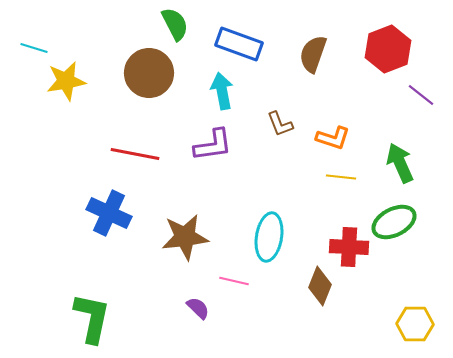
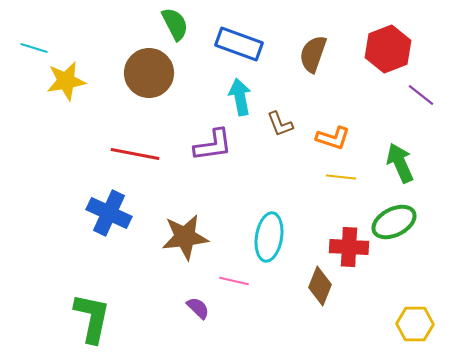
cyan arrow: moved 18 px right, 6 px down
